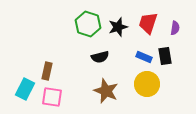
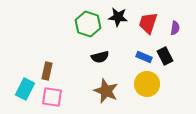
black star: moved 10 px up; rotated 24 degrees clockwise
black rectangle: rotated 18 degrees counterclockwise
